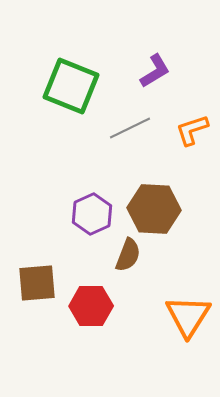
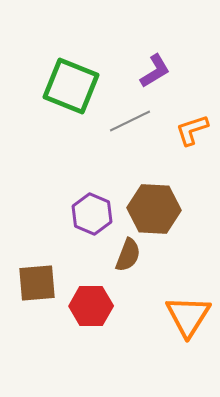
gray line: moved 7 px up
purple hexagon: rotated 12 degrees counterclockwise
